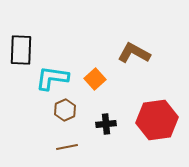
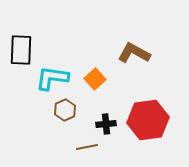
red hexagon: moved 9 px left
brown line: moved 20 px right
